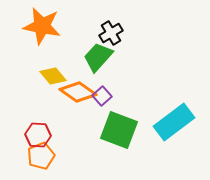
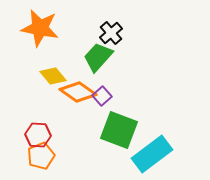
orange star: moved 2 px left, 2 px down
black cross: rotated 10 degrees counterclockwise
cyan rectangle: moved 22 px left, 32 px down
